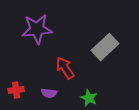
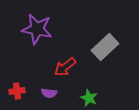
purple star: rotated 16 degrees clockwise
red arrow: moved 1 px up; rotated 95 degrees counterclockwise
red cross: moved 1 px right, 1 px down
